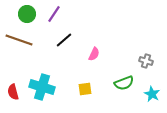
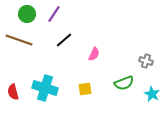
cyan cross: moved 3 px right, 1 px down
